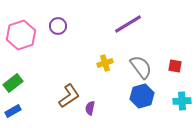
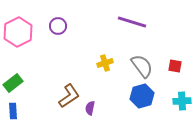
purple line: moved 4 px right, 2 px up; rotated 48 degrees clockwise
pink hexagon: moved 3 px left, 3 px up; rotated 8 degrees counterclockwise
gray semicircle: moved 1 px right, 1 px up
blue rectangle: rotated 63 degrees counterclockwise
